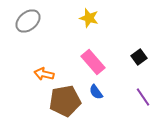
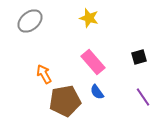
gray ellipse: moved 2 px right
black square: rotated 21 degrees clockwise
orange arrow: rotated 48 degrees clockwise
blue semicircle: moved 1 px right
